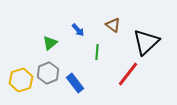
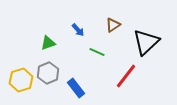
brown triangle: rotated 49 degrees clockwise
green triangle: moved 2 px left; rotated 21 degrees clockwise
green line: rotated 70 degrees counterclockwise
red line: moved 2 px left, 2 px down
blue rectangle: moved 1 px right, 5 px down
